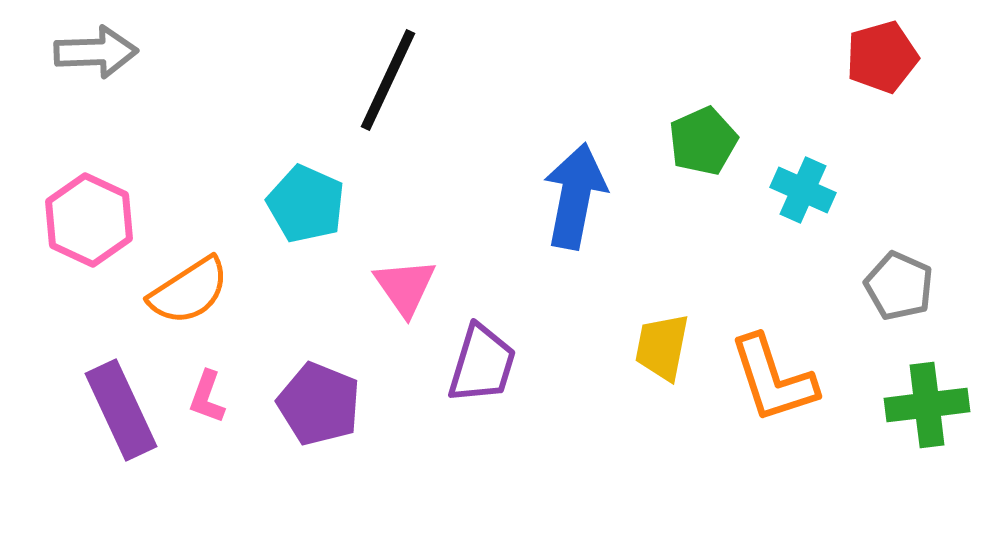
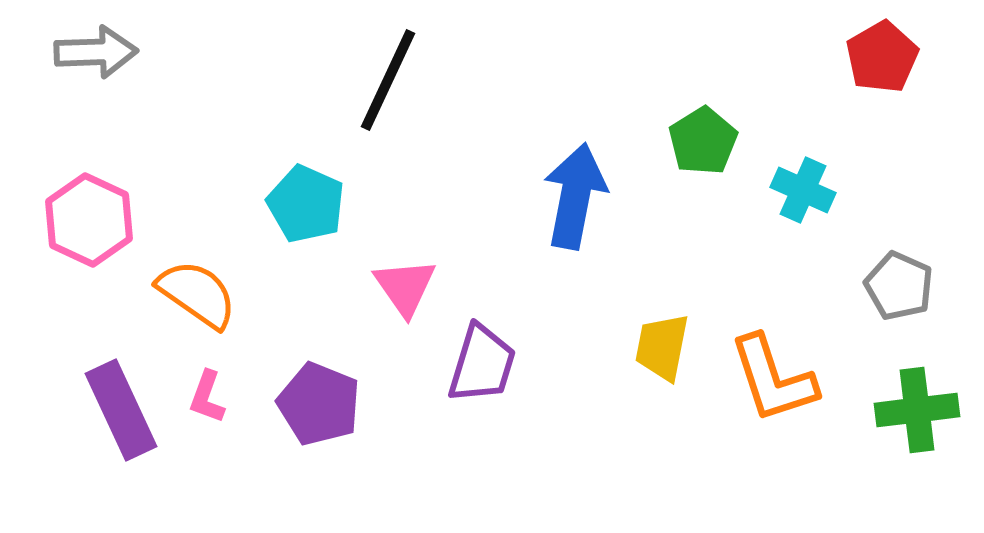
red pentagon: rotated 14 degrees counterclockwise
green pentagon: rotated 8 degrees counterclockwise
orange semicircle: moved 8 px right, 3 px down; rotated 112 degrees counterclockwise
green cross: moved 10 px left, 5 px down
